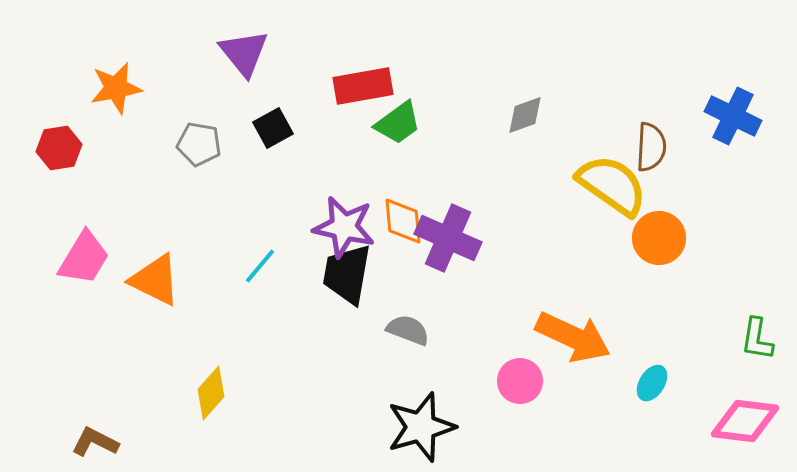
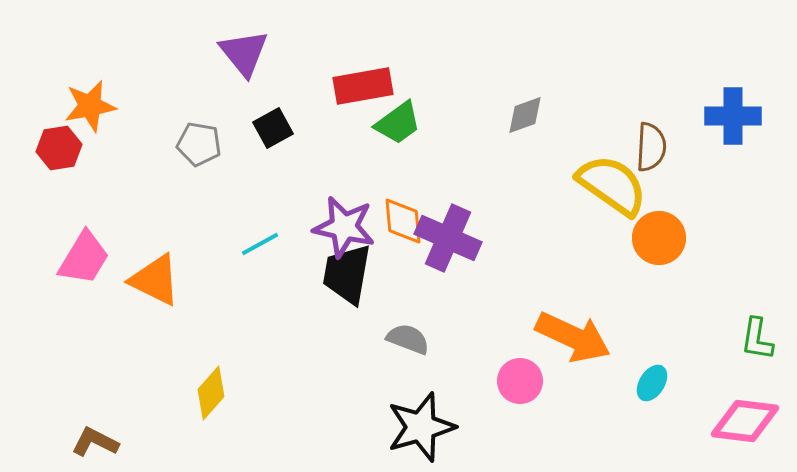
orange star: moved 26 px left, 18 px down
blue cross: rotated 26 degrees counterclockwise
cyan line: moved 22 px up; rotated 21 degrees clockwise
gray semicircle: moved 9 px down
